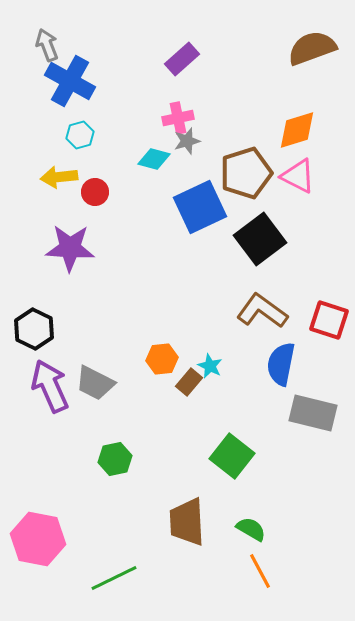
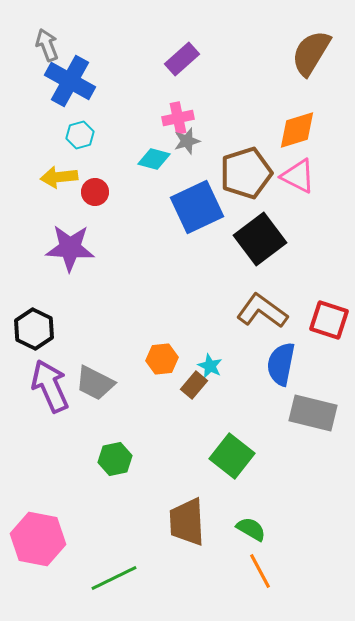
brown semicircle: moved 1 px left, 5 px down; rotated 39 degrees counterclockwise
blue square: moved 3 px left
brown rectangle: moved 5 px right, 3 px down
